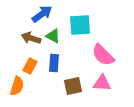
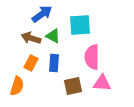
pink semicircle: moved 11 px left, 2 px down; rotated 45 degrees clockwise
orange rectangle: moved 1 px right, 3 px up
